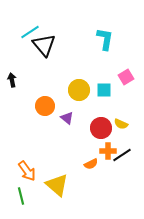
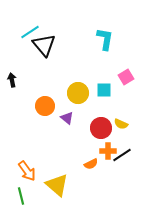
yellow circle: moved 1 px left, 3 px down
